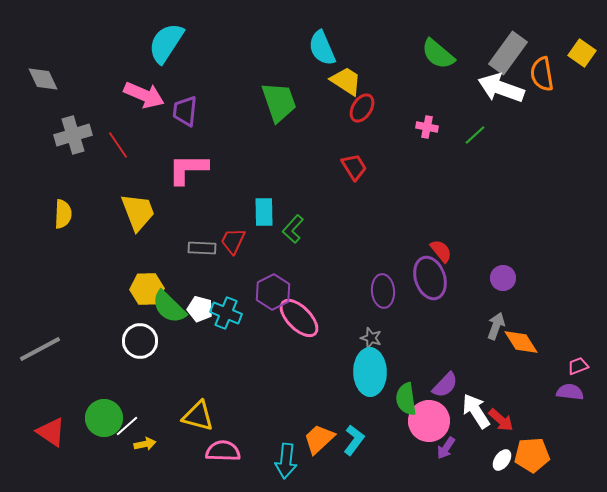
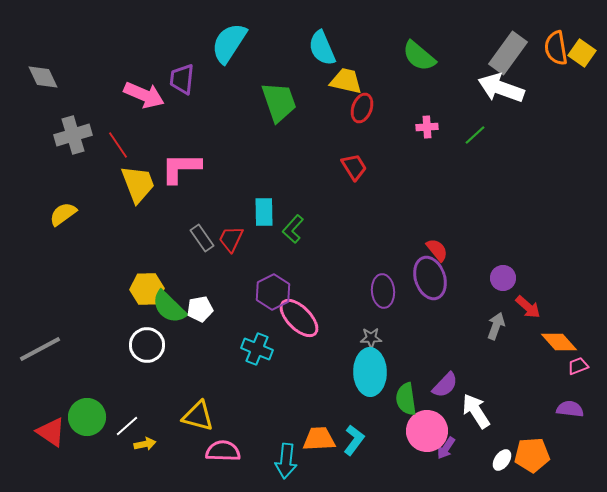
cyan semicircle at (166, 43): moved 63 px right
green semicircle at (438, 54): moved 19 px left, 2 px down
orange semicircle at (542, 74): moved 14 px right, 26 px up
gray diamond at (43, 79): moved 2 px up
yellow trapezoid at (346, 81): rotated 20 degrees counterclockwise
red ellipse at (362, 108): rotated 12 degrees counterclockwise
purple trapezoid at (185, 111): moved 3 px left, 32 px up
pink cross at (427, 127): rotated 15 degrees counterclockwise
pink L-shape at (188, 169): moved 7 px left, 1 px up
yellow trapezoid at (138, 212): moved 28 px up
yellow semicircle at (63, 214): rotated 128 degrees counterclockwise
red trapezoid at (233, 241): moved 2 px left, 2 px up
gray rectangle at (202, 248): moved 10 px up; rotated 52 degrees clockwise
red semicircle at (441, 251): moved 4 px left, 1 px up
white pentagon at (200, 309): rotated 25 degrees counterclockwise
cyan cross at (226, 313): moved 31 px right, 36 px down
gray star at (371, 338): rotated 20 degrees counterclockwise
white circle at (140, 341): moved 7 px right, 4 px down
orange diamond at (521, 342): moved 38 px right; rotated 9 degrees counterclockwise
purple semicircle at (570, 392): moved 17 px down
green circle at (104, 418): moved 17 px left, 1 px up
red arrow at (501, 420): moved 27 px right, 113 px up
pink circle at (429, 421): moved 2 px left, 10 px down
orange trapezoid at (319, 439): rotated 40 degrees clockwise
